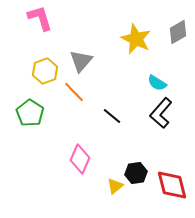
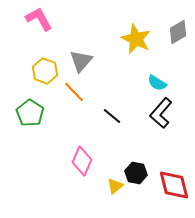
pink L-shape: moved 1 px left, 1 px down; rotated 12 degrees counterclockwise
yellow hexagon: rotated 20 degrees counterclockwise
pink diamond: moved 2 px right, 2 px down
black hexagon: rotated 20 degrees clockwise
red diamond: moved 2 px right
